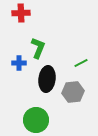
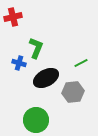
red cross: moved 8 px left, 4 px down; rotated 12 degrees counterclockwise
green L-shape: moved 2 px left
blue cross: rotated 16 degrees clockwise
black ellipse: moved 1 px left, 1 px up; rotated 55 degrees clockwise
